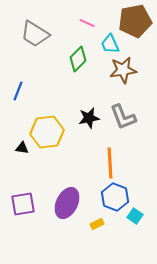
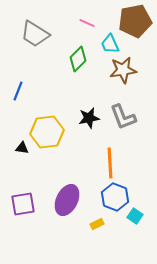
purple ellipse: moved 3 px up
